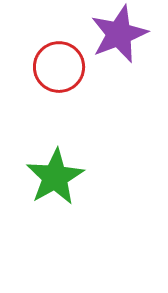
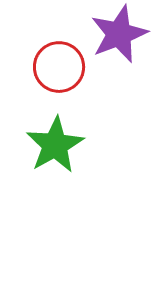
green star: moved 32 px up
